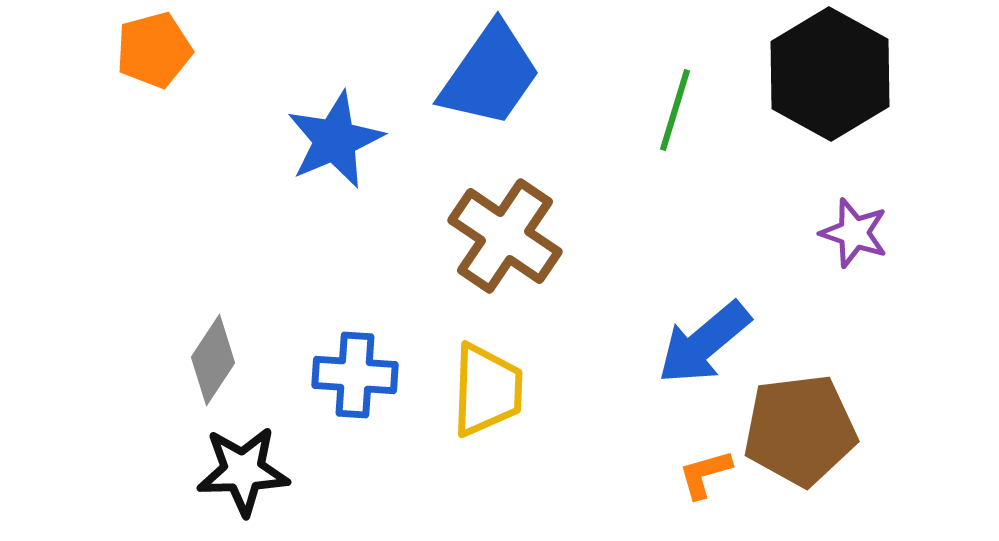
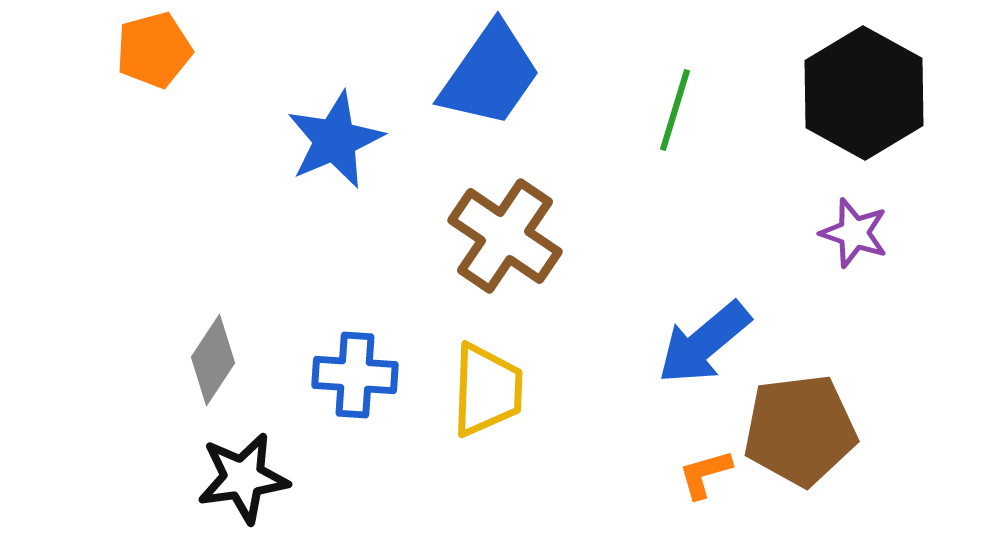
black hexagon: moved 34 px right, 19 px down
black star: moved 7 px down; rotated 6 degrees counterclockwise
